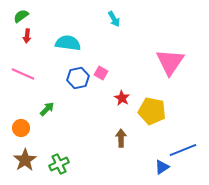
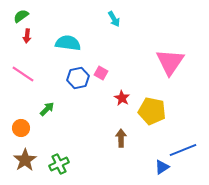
pink line: rotated 10 degrees clockwise
